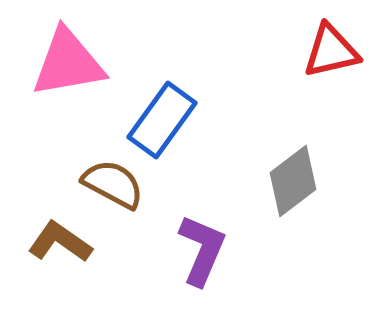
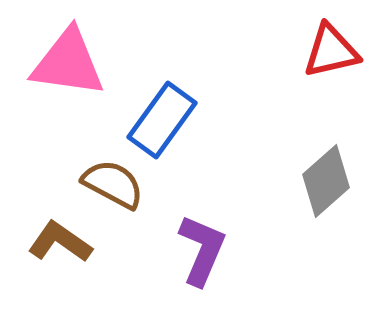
pink triangle: rotated 18 degrees clockwise
gray diamond: moved 33 px right; rotated 4 degrees counterclockwise
